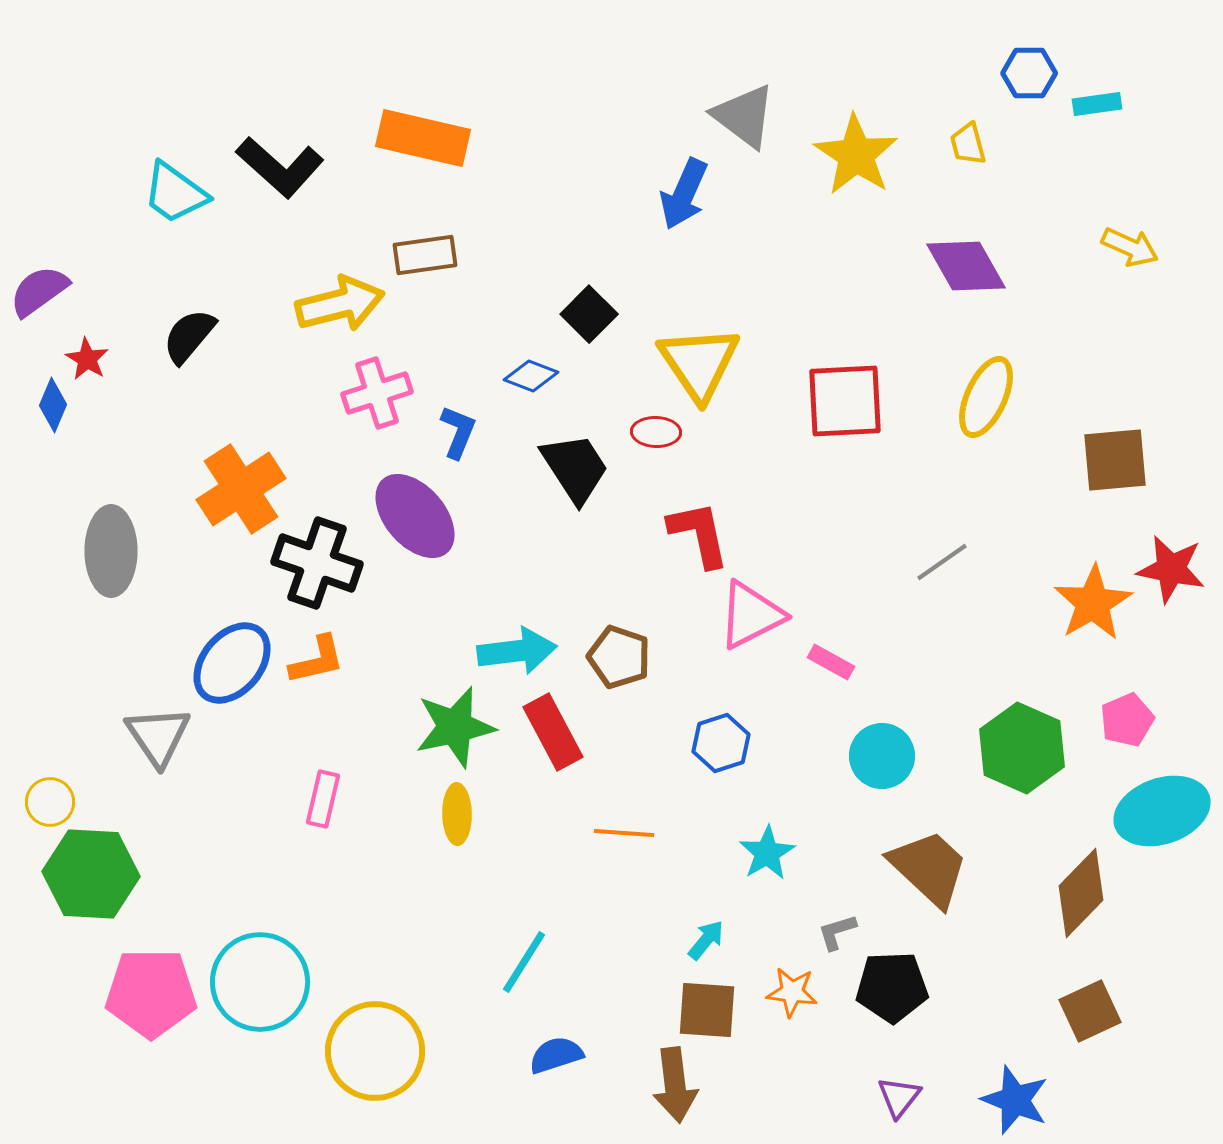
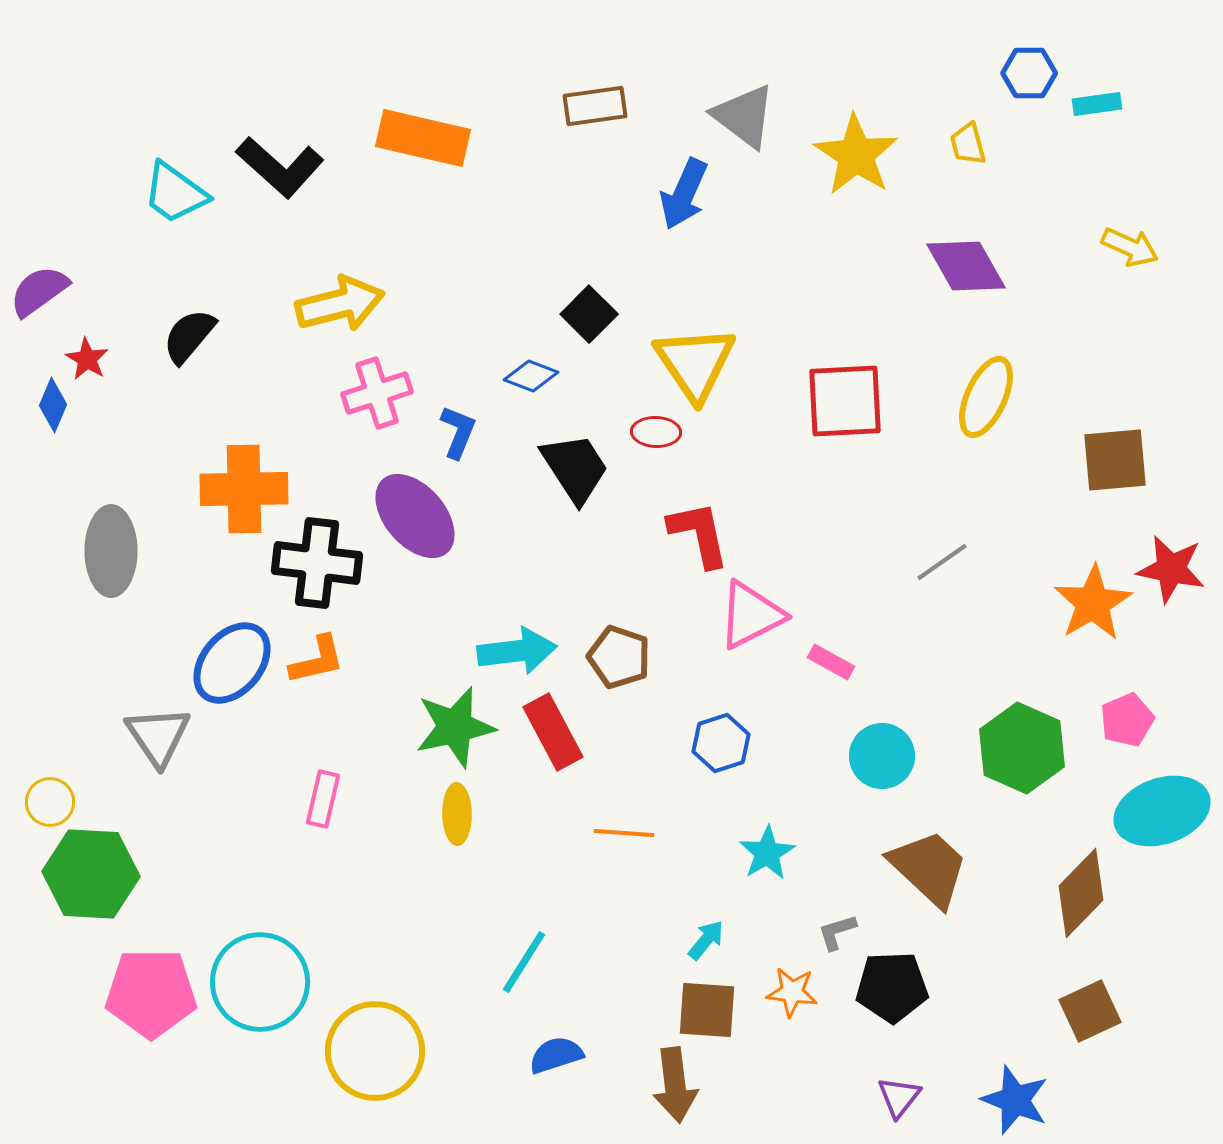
brown rectangle at (425, 255): moved 170 px right, 149 px up
yellow triangle at (699, 363): moved 4 px left
orange cross at (241, 489): moved 3 px right; rotated 32 degrees clockwise
black cross at (317, 563): rotated 12 degrees counterclockwise
